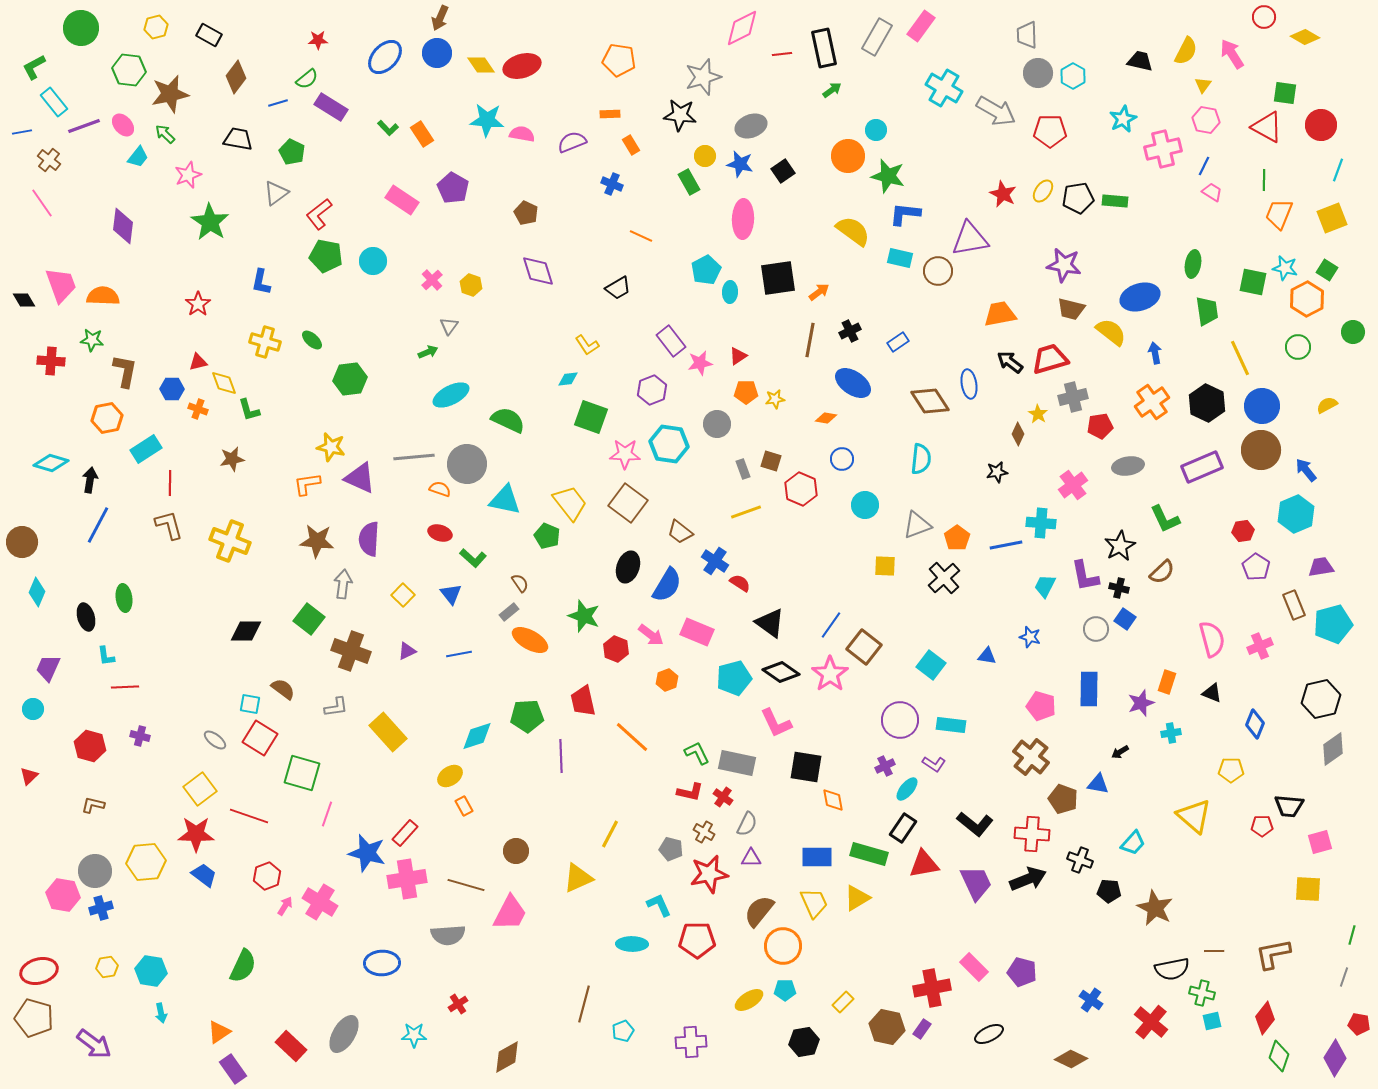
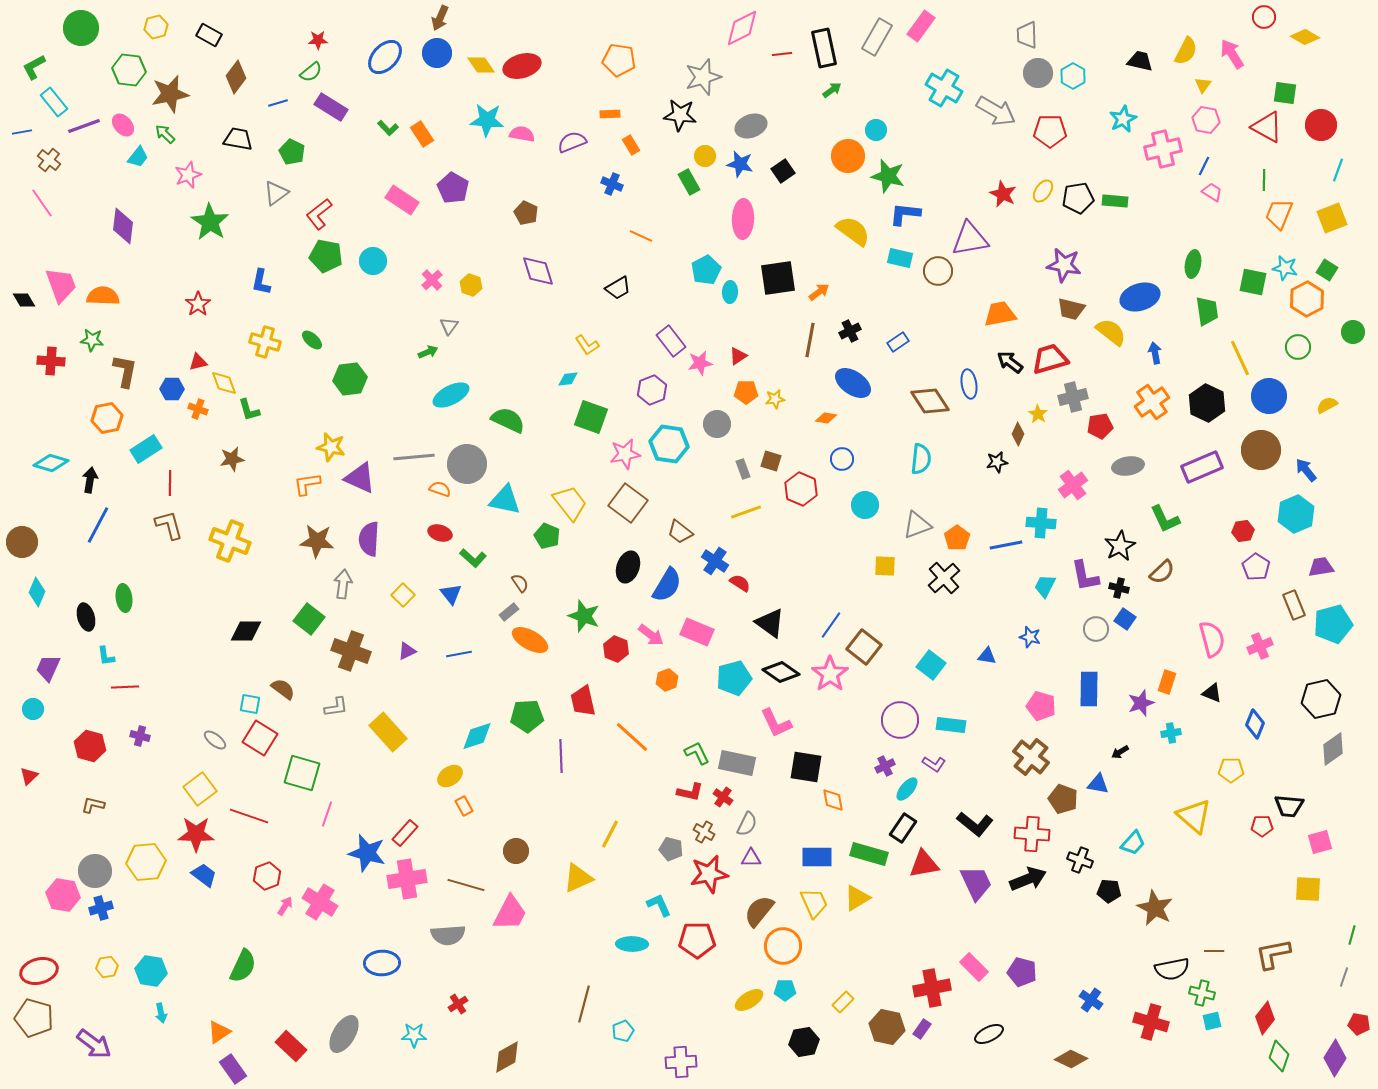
green semicircle at (307, 79): moved 4 px right, 7 px up
blue circle at (1262, 406): moved 7 px right, 10 px up
pink star at (625, 454): rotated 12 degrees counterclockwise
black star at (997, 472): moved 10 px up
red cross at (1151, 1022): rotated 24 degrees counterclockwise
purple cross at (691, 1042): moved 10 px left, 20 px down
